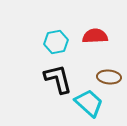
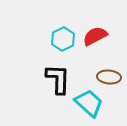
red semicircle: rotated 25 degrees counterclockwise
cyan hexagon: moved 7 px right, 3 px up; rotated 15 degrees counterclockwise
black L-shape: rotated 16 degrees clockwise
